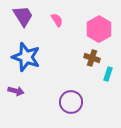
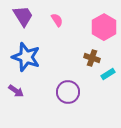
pink hexagon: moved 5 px right, 2 px up
cyan rectangle: rotated 40 degrees clockwise
purple arrow: rotated 21 degrees clockwise
purple circle: moved 3 px left, 10 px up
